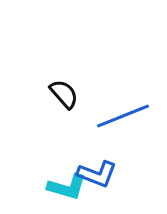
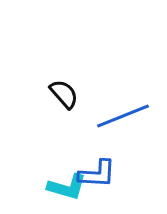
blue L-shape: rotated 18 degrees counterclockwise
